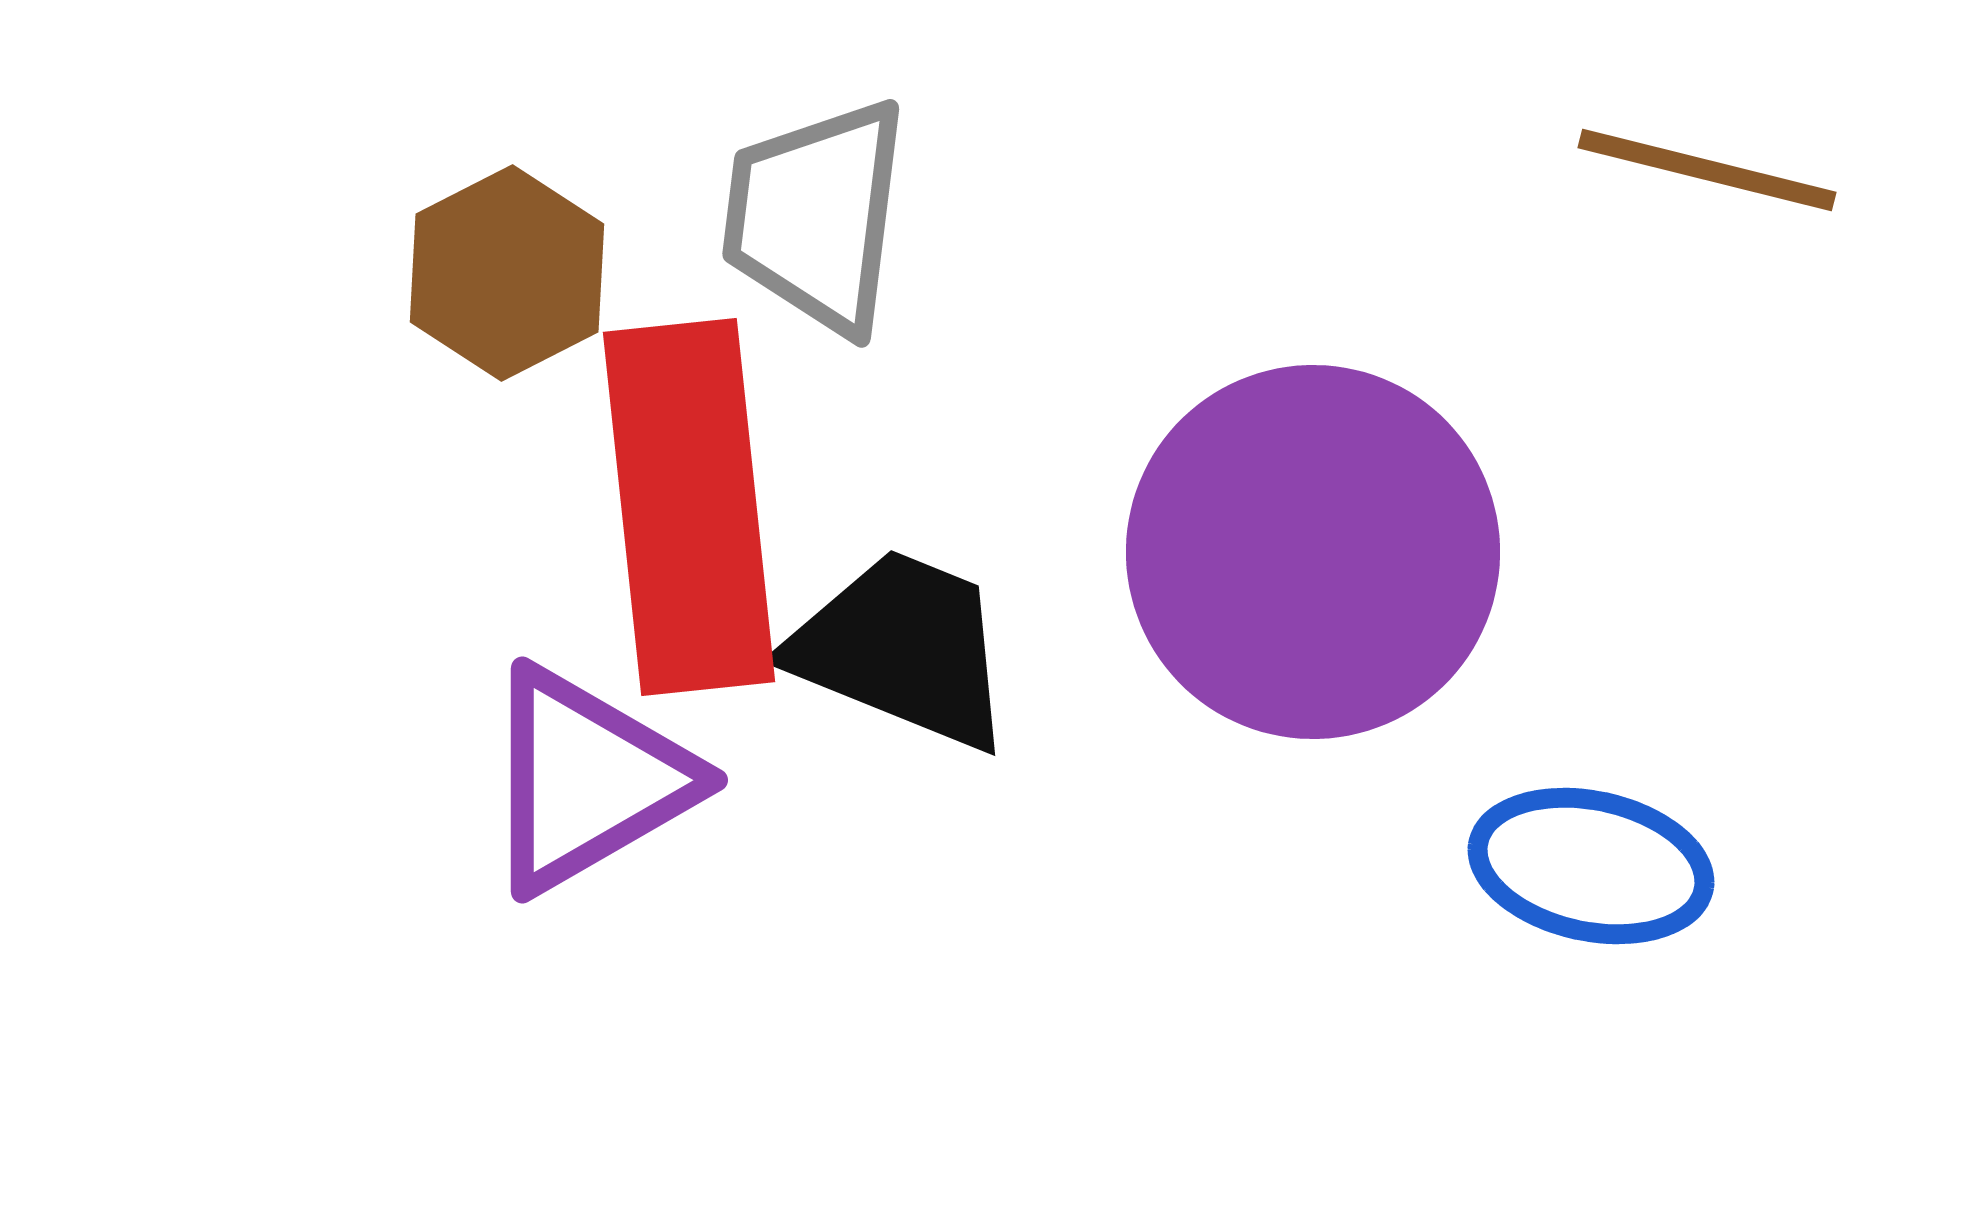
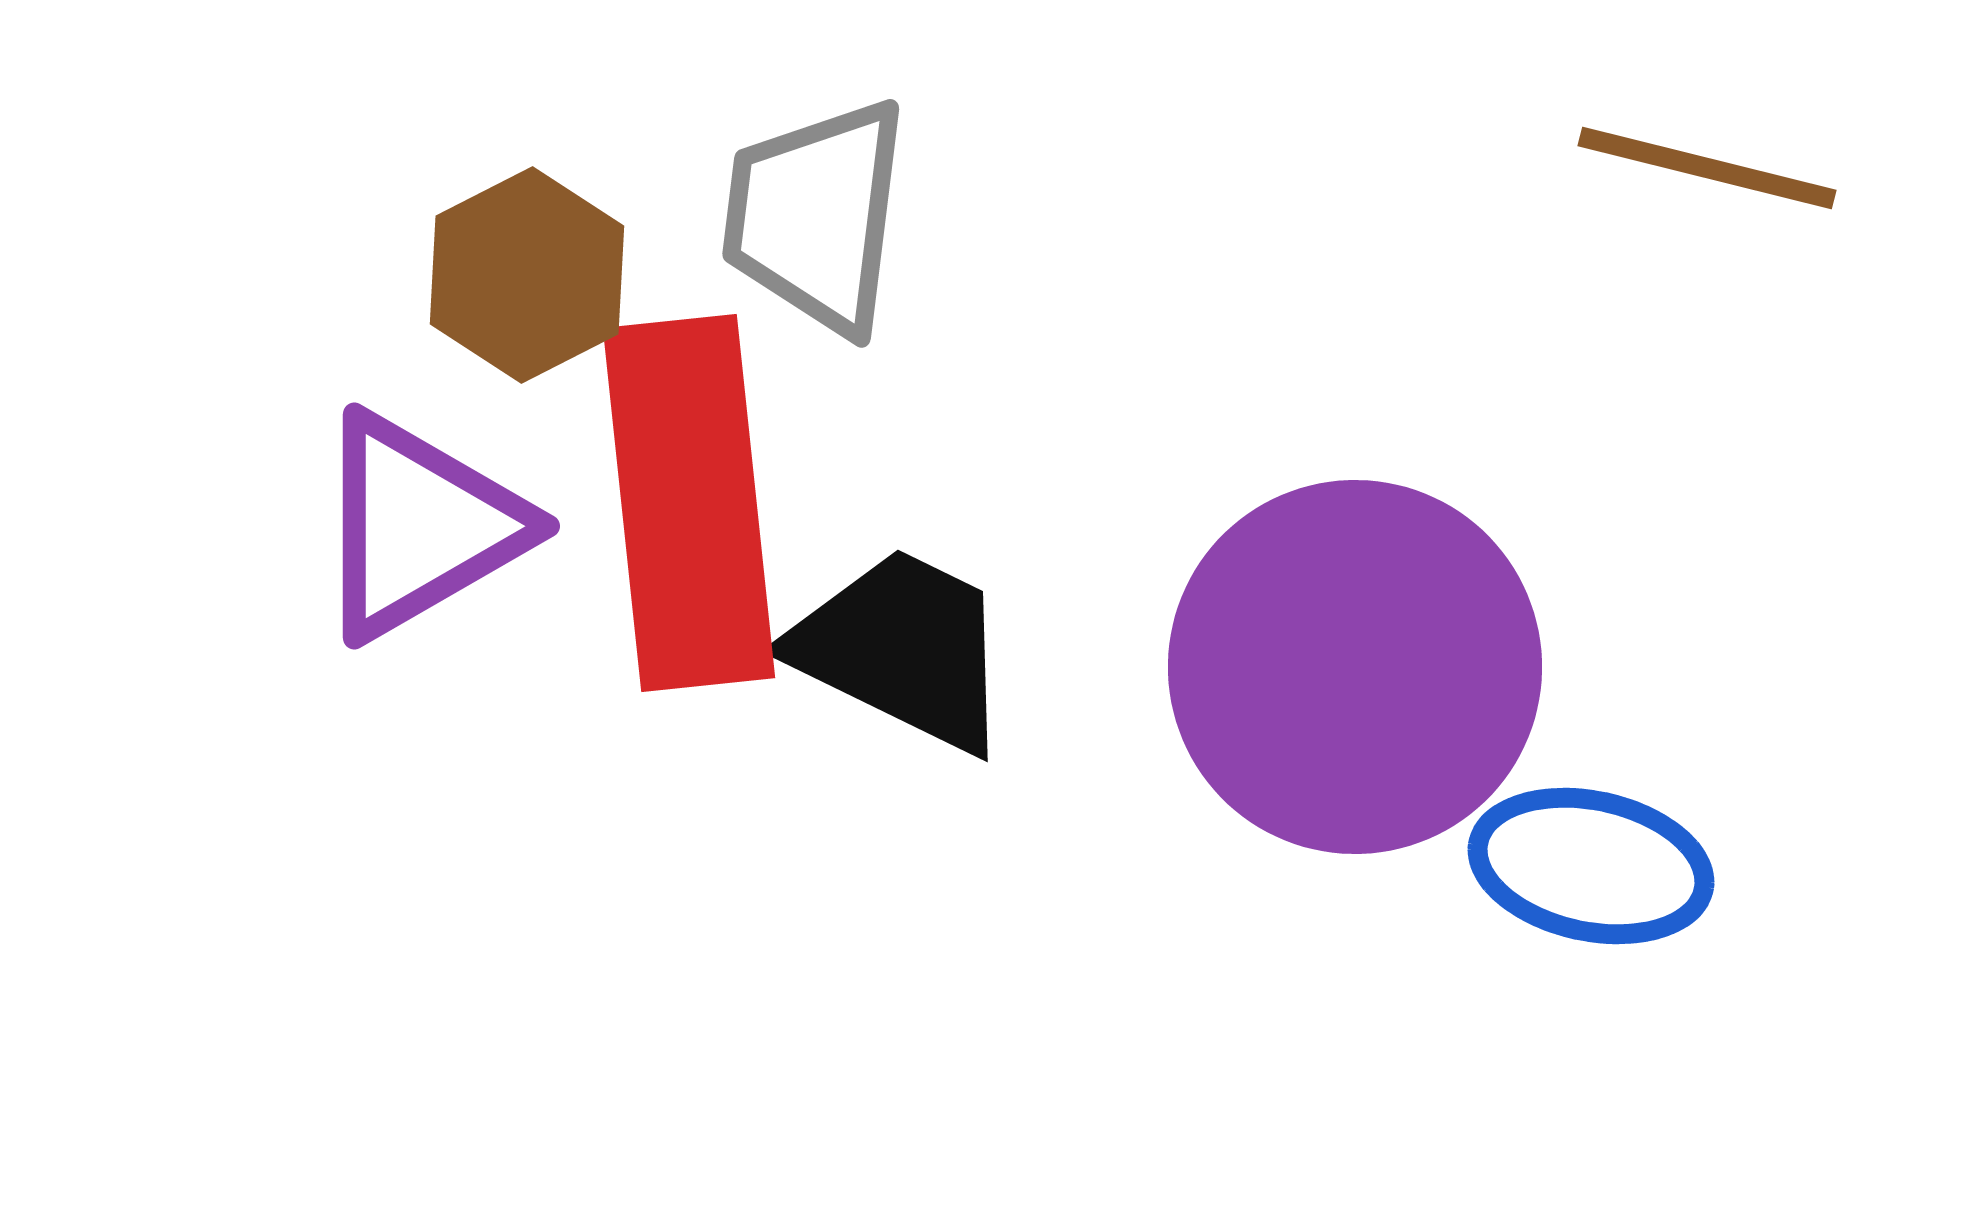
brown line: moved 2 px up
brown hexagon: moved 20 px right, 2 px down
red rectangle: moved 4 px up
purple circle: moved 42 px right, 115 px down
black trapezoid: rotated 4 degrees clockwise
purple triangle: moved 168 px left, 254 px up
